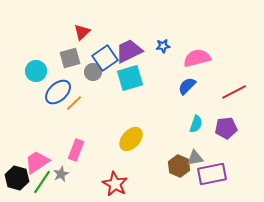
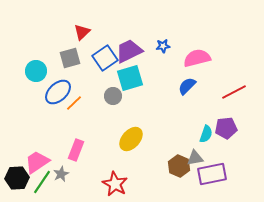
gray circle: moved 20 px right, 24 px down
cyan semicircle: moved 10 px right, 10 px down
black hexagon: rotated 20 degrees counterclockwise
